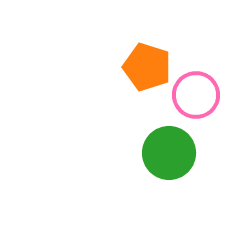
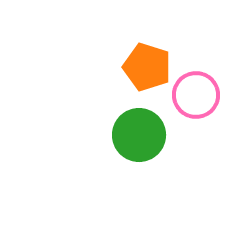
green circle: moved 30 px left, 18 px up
